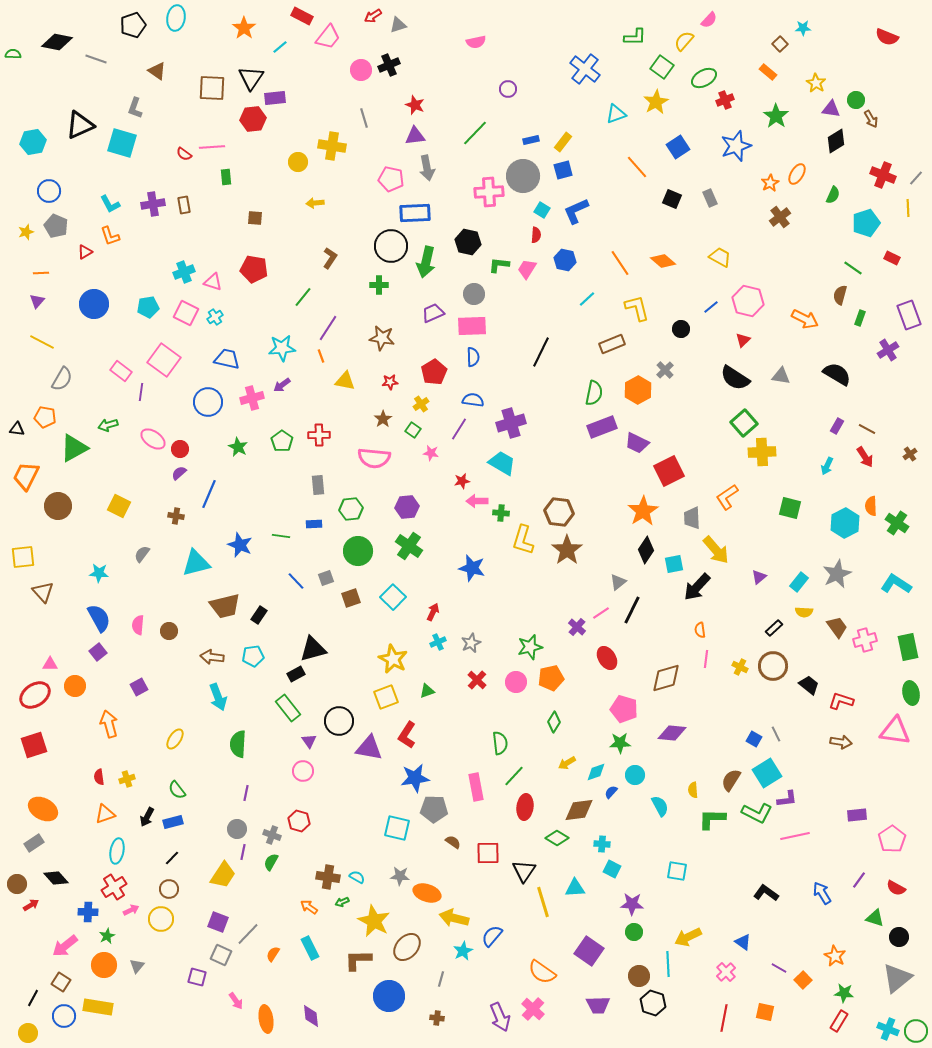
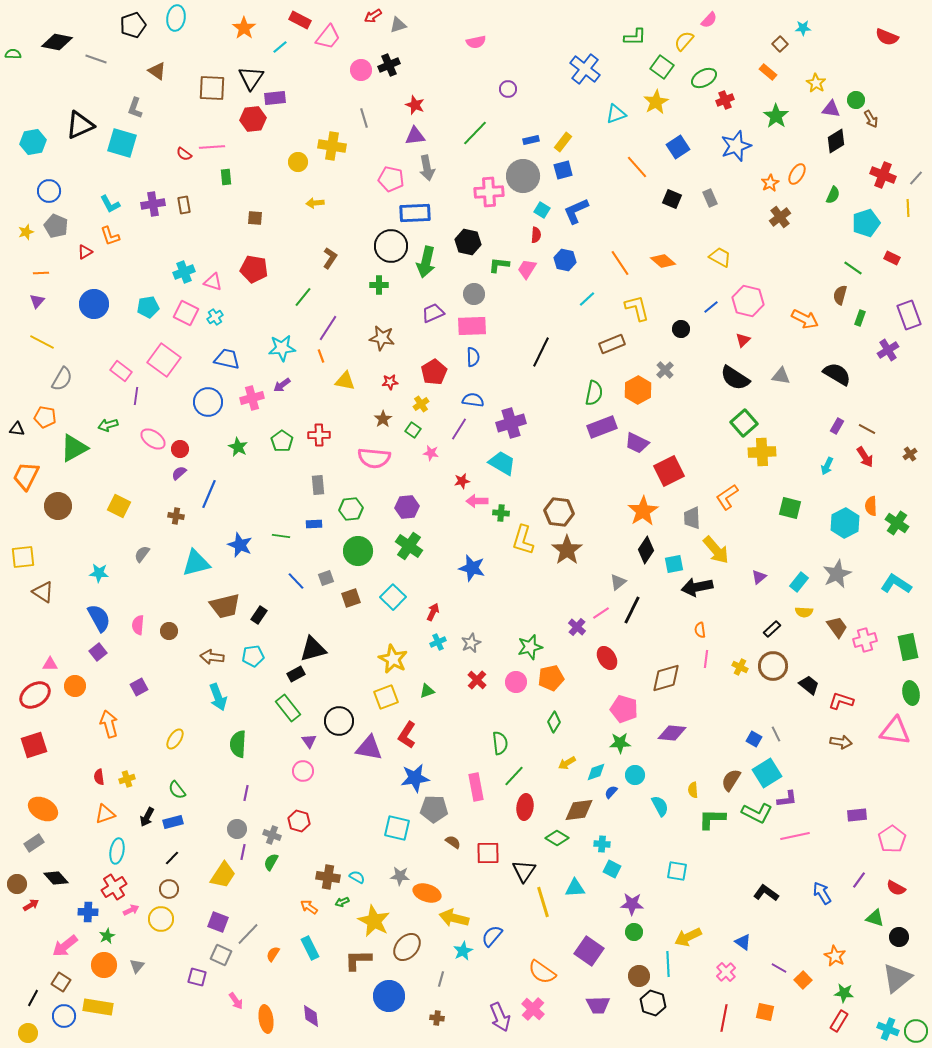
red rectangle at (302, 16): moved 2 px left, 4 px down
purple line at (141, 392): moved 5 px left, 4 px down
black arrow at (697, 587): rotated 36 degrees clockwise
brown triangle at (43, 592): rotated 15 degrees counterclockwise
black rectangle at (774, 628): moved 2 px left, 1 px down
